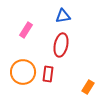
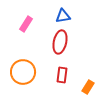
pink rectangle: moved 6 px up
red ellipse: moved 1 px left, 3 px up
red rectangle: moved 14 px right, 1 px down
